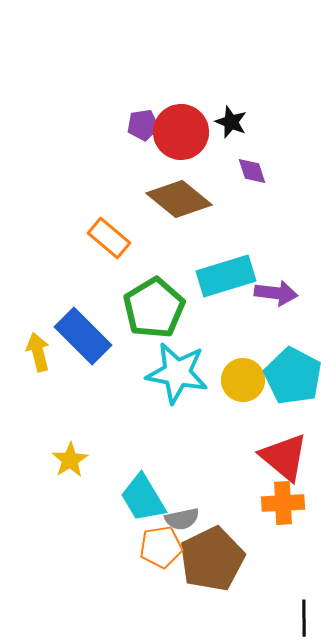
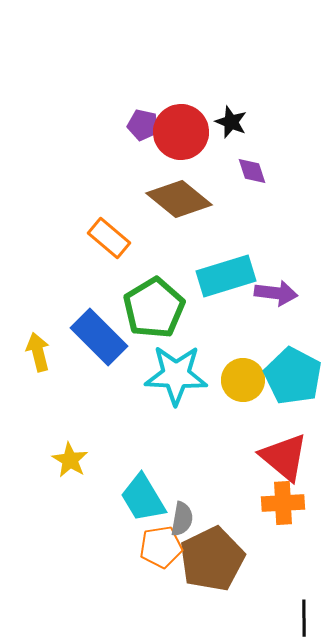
purple pentagon: rotated 20 degrees clockwise
blue rectangle: moved 16 px right, 1 px down
cyan star: moved 1 px left, 2 px down; rotated 8 degrees counterclockwise
yellow star: rotated 9 degrees counterclockwise
gray semicircle: rotated 68 degrees counterclockwise
